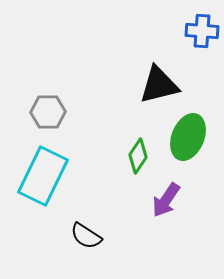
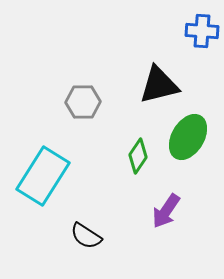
gray hexagon: moved 35 px right, 10 px up
green ellipse: rotated 9 degrees clockwise
cyan rectangle: rotated 6 degrees clockwise
purple arrow: moved 11 px down
